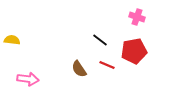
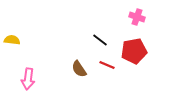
pink arrow: rotated 90 degrees clockwise
